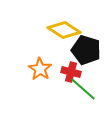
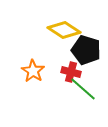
orange star: moved 7 px left, 2 px down
